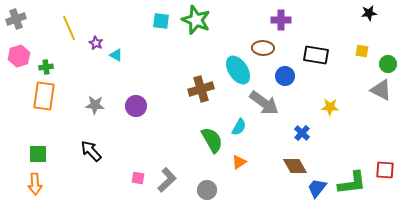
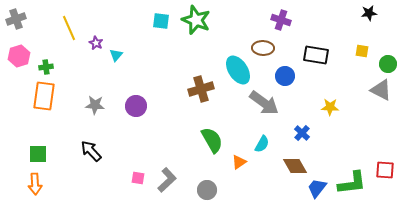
purple cross: rotated 18 degrees clockwise
cyan triangle: rotated 40 degrees clockwise
cyan semicircle: moved 23 px right, 17 px down
